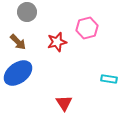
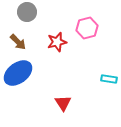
red triangle: moved 1 px left
